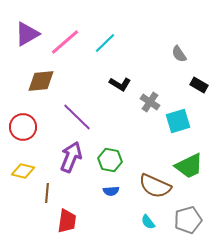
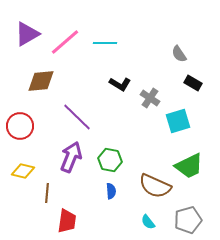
cyan line: rotated 45 degrees clockwise
black rectangle: moved 6 px left, 2 px up
gray cross: moved 4 px up
red circle: moved 3 px left, 1 px up
blue semicircle: rotated 91 degrees counterclockwise
